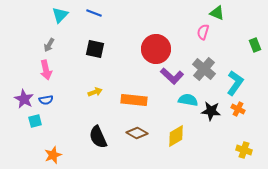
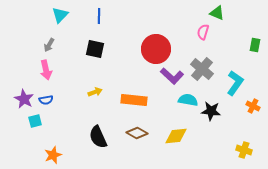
blue line: moved 5 px right, 3 px down; rotated 70 degrees clockwise
green rectangle: rotated 32 degrees clockwise
gray cross: moved 2 px left
orange cross: moved 15 px right, 3 px up
yellow diamond: rotated 25 degrees clockwise
